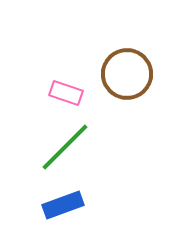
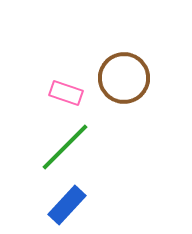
brown circle: moved 3 px left, 4 px down
blue rectangle: moved 4 px right; rotated 27 degrees counterclockwise
